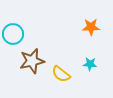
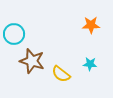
orange star: moved 2 px up
cyan circle: moved 1 px right
brown star: rotated 30 degrees clockwise
